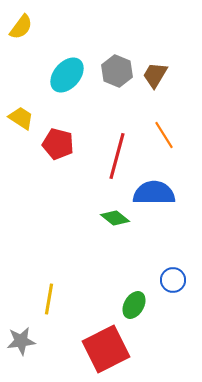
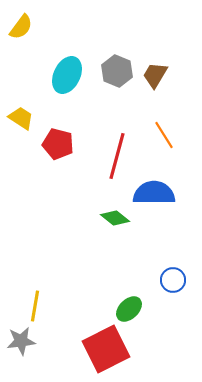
cyan ellipse: rotated 15 degrees counterclockwise
yellow line: moved 14 px left, 7 px down
green ellipse: moved 5 px left, 4 px down; rotated 16 degrees clockwise
